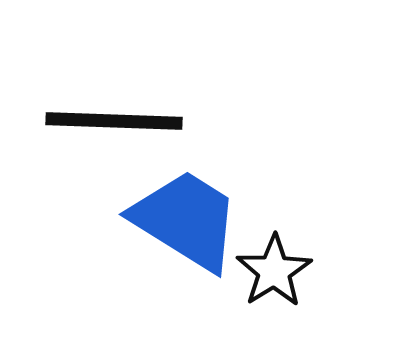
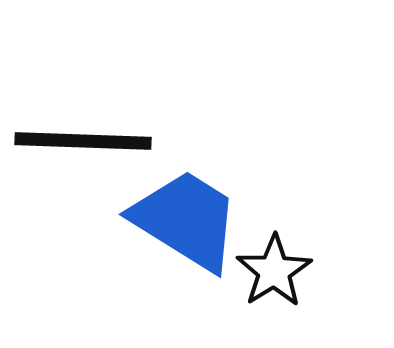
black line: moved 31 px left, 20 px down
